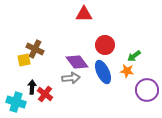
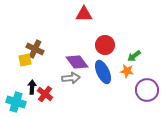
yellow square: moved 1 px right
